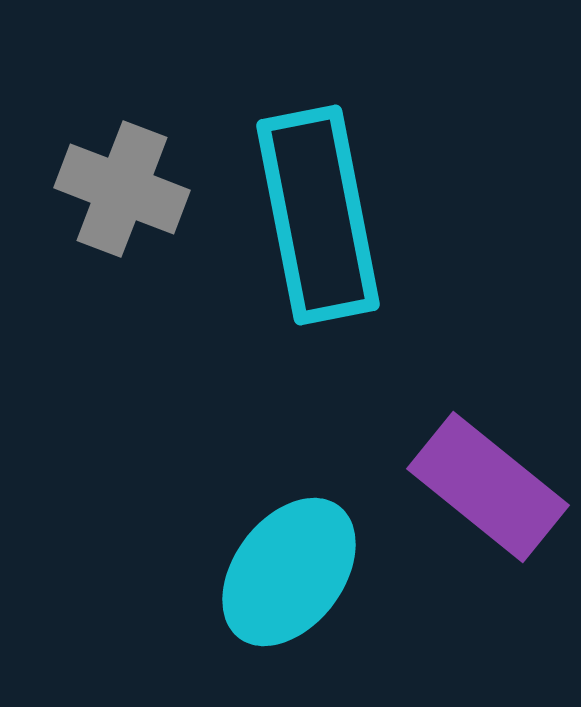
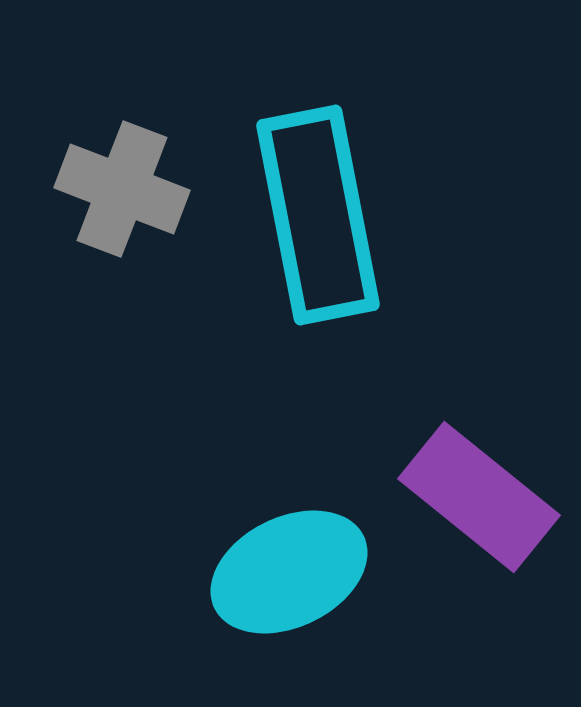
purple rectangle: moved 9 px left, 10 px down
cyan ellipse: rotated 27 degrees clockwise
